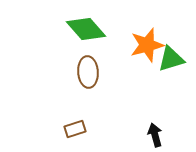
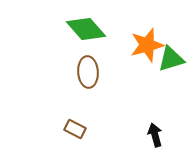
brown rectangle: rotated 45 degrees clockwise
